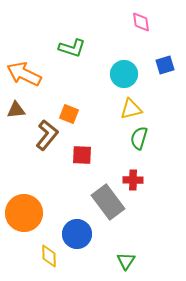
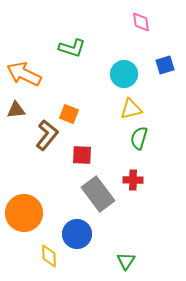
gray rectangle: moved 10 px left, 8 px up
